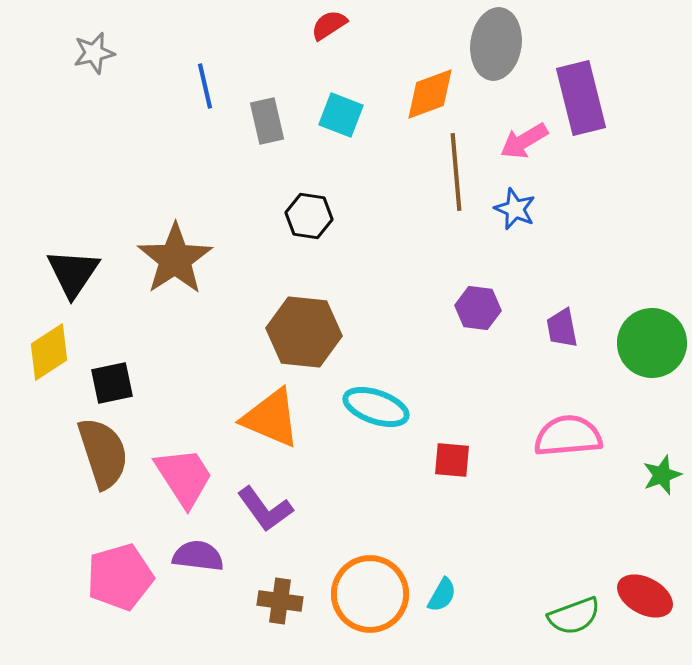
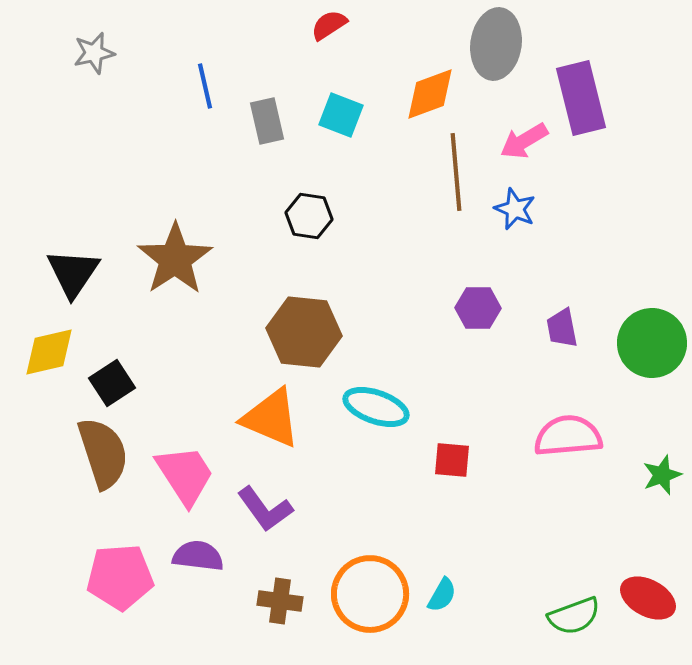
purple hexagon: rotated 6 degrees counterclockwise
yellow diamond: rotated 20 degrees clockwise
black square: rotated 21 degrees counterclockwise
pink trapezoid: moved 1 px right, 2 px up
pink pentagon: rotated 12 degrees clockwise
red ellipse: moved 3 px right, 2 px down
